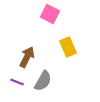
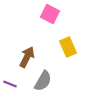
purple line: moved 7 px left, 2 px down
